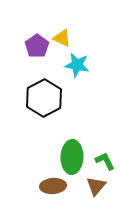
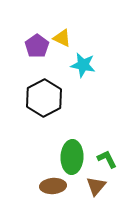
cyan star: moved 6 px right
green L-shape: moved 2 px right, 2 px up
